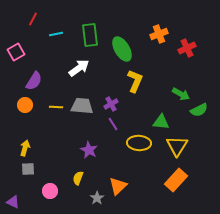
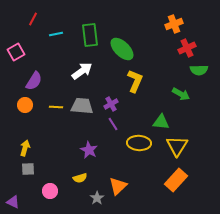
orange cross: moved 15 px right, 10 px up
green ellipse: rotated 15 degrees counterclockwise
white arrow: moved 3 px right, 3 px down
green semicircle: moved 40 px up; rotated 24 degrees clockwise
yellow semicircle: moved 2 px right; rotated 128 degrees counterclockwise
